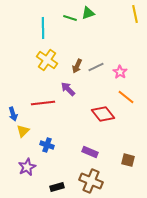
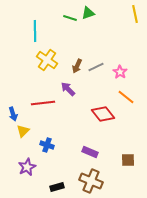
cyan line: moved 8 px left, 3 px down
brown square: rotated 16 degrees counterclockwise
